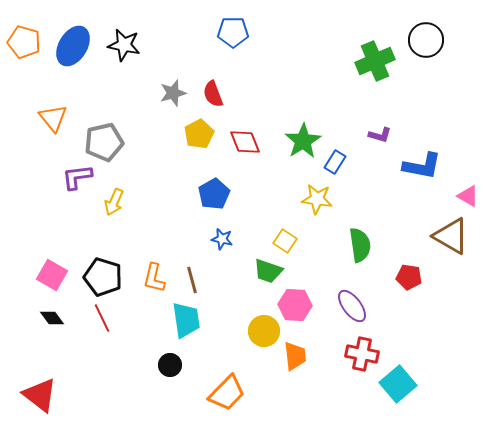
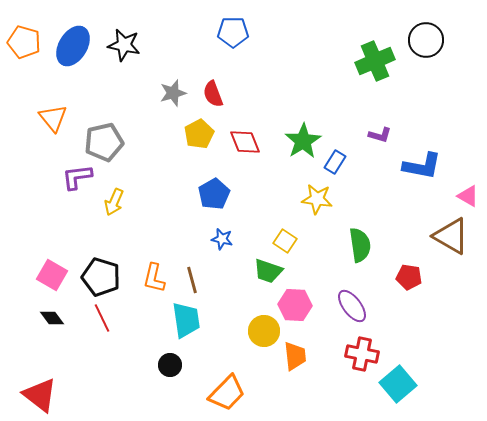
black pentagon at (103, 277): moved 2 px left
